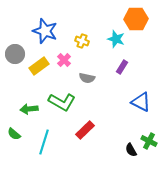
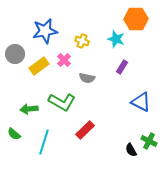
blue star: rotated 30 degrees counterclockwise
